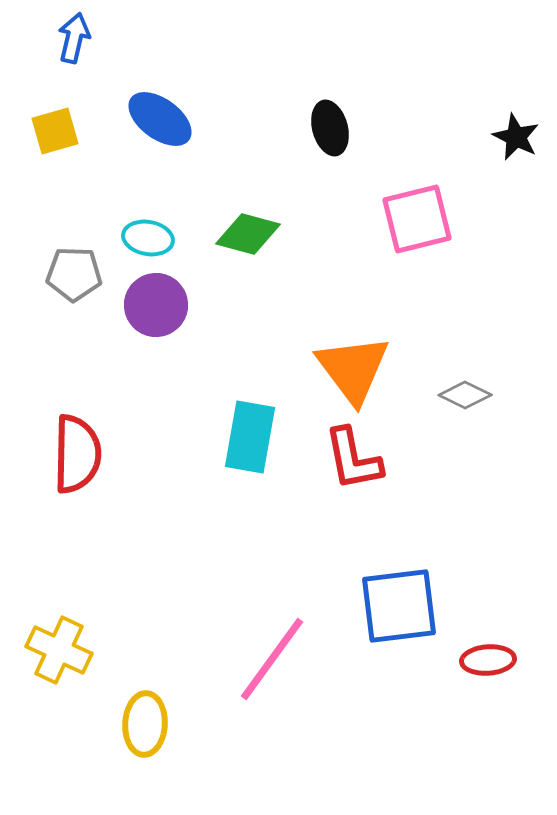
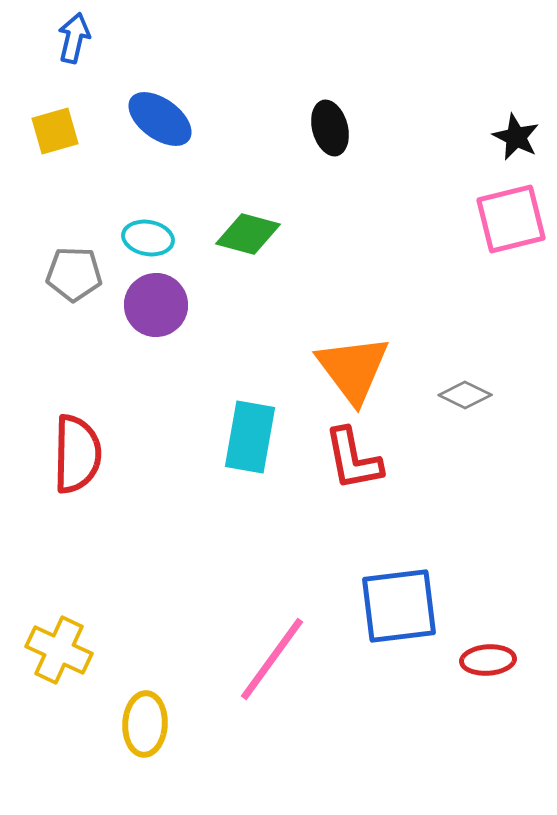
pink square: moved 94 px right
